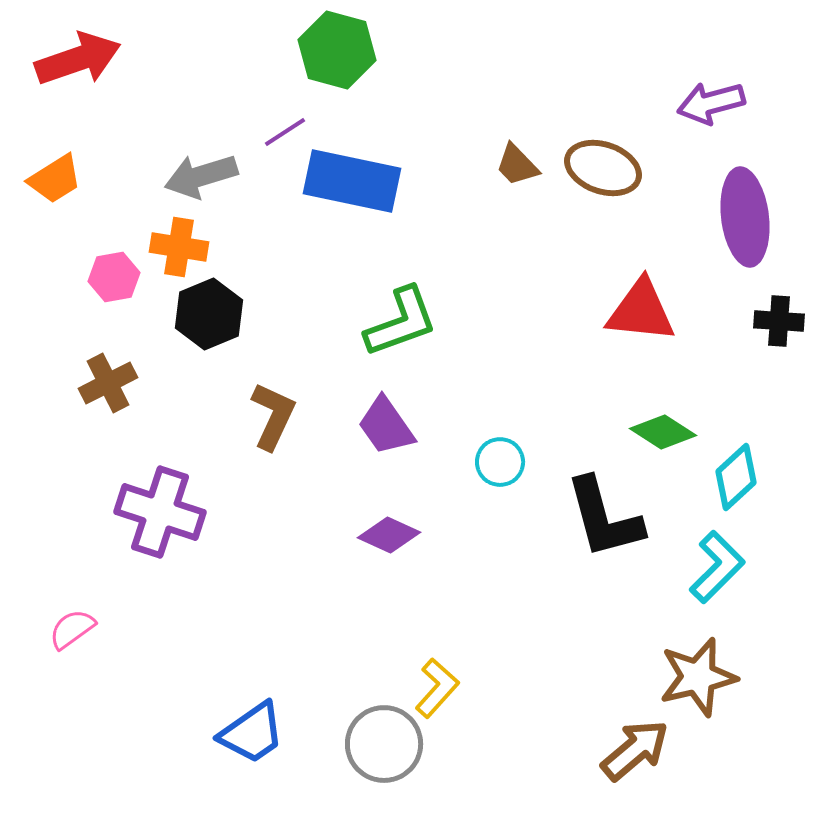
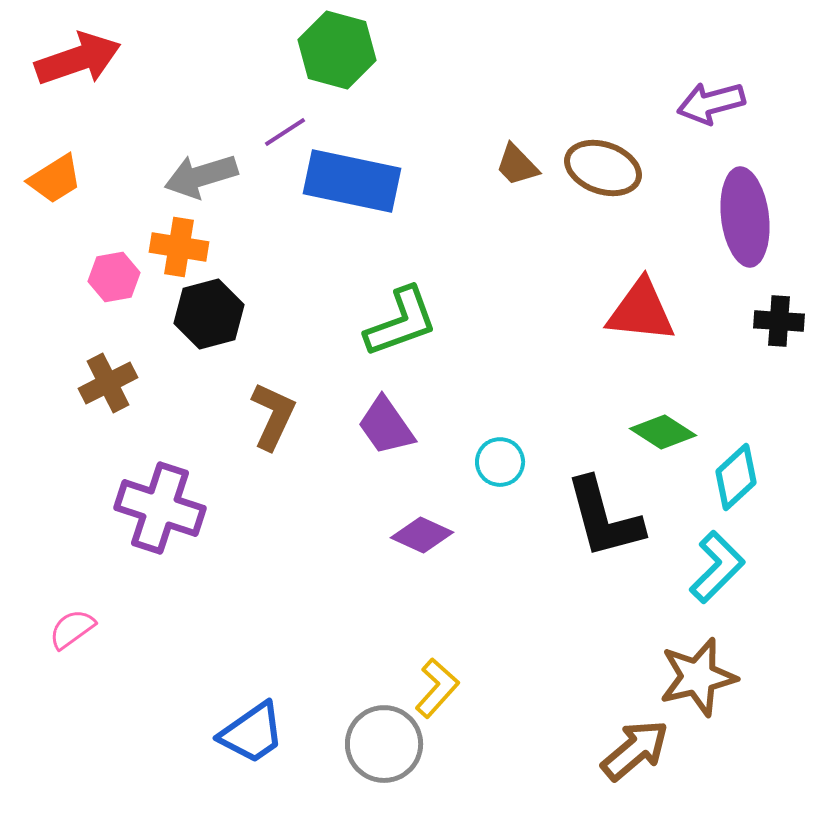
black hexagon: rotated 8 degrees clockwise
purple cross: moved 4 px up
purple diamond: moved 33 px right
